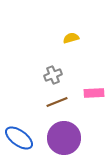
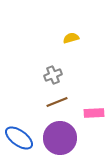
pink rectangle: moved 20 px down
purple circle: moved 4 px left
